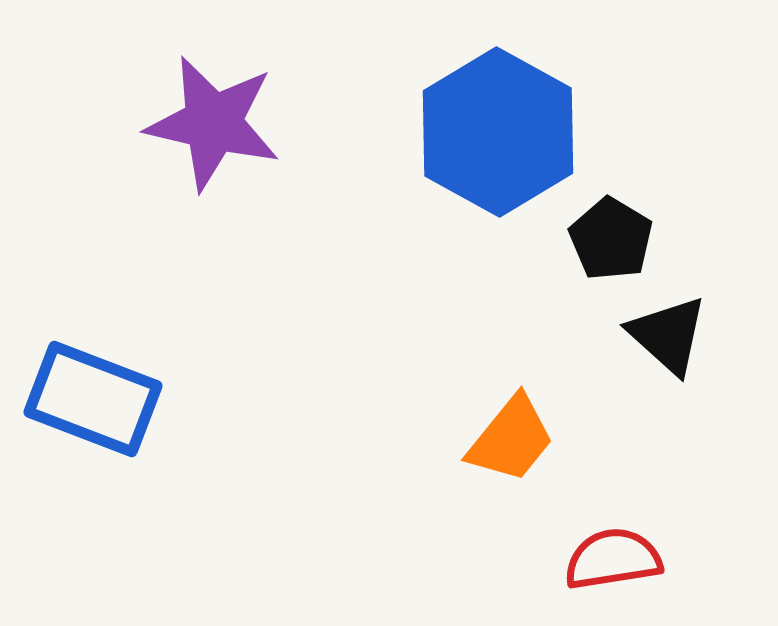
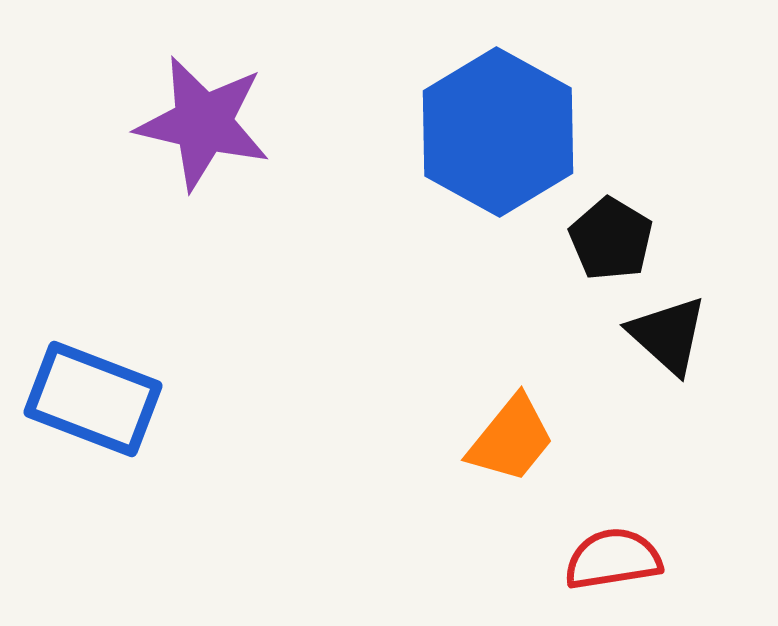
purple star: moved 10 px left
